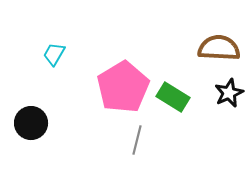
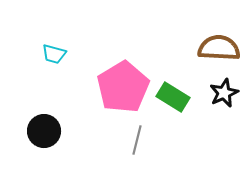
cyan trapezoid: rotated 105 degrees counterclockwise
black star: moved 5 px left
black circle: moved 13 px right, 8 px down
